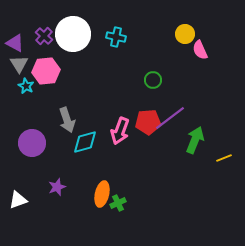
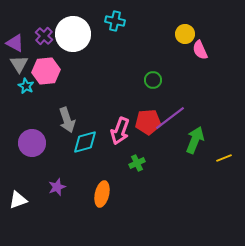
cyan cross: moved 1 px left, 16 px up
green cross: moved 19 px right, 40 px up
